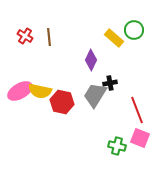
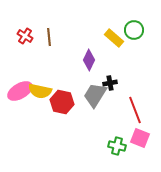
purple diamond: moved 2 px left
red line: moved 2 px left
